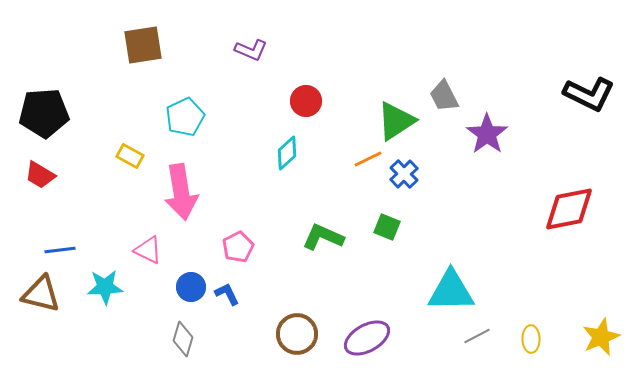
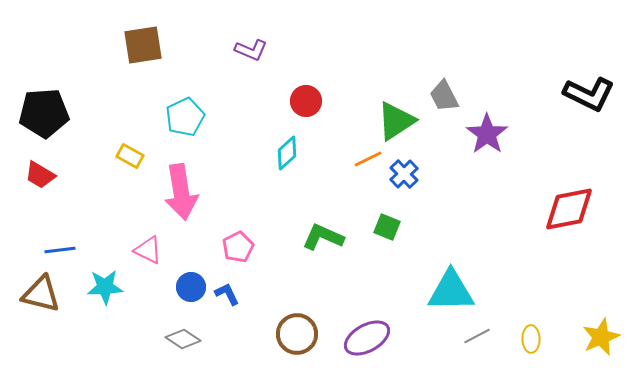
gray diamond: rotated 72 degrees counterclockwise
